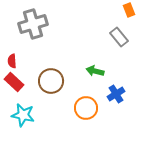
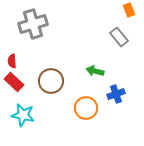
blue cross: rotated 12 degrees clockwise
